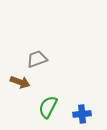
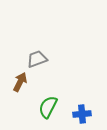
brown arrow: rotated 84 degrees counterclockwise
